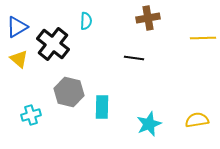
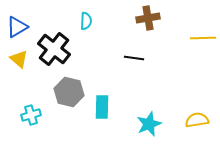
black cross: moved 1 px right, 5 px down
